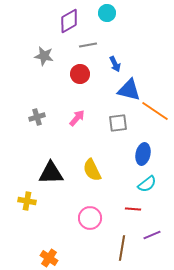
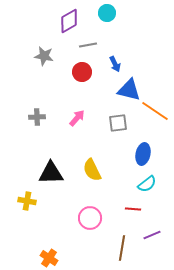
red circle: moved 2 px right, 2 px up
gray cross: rotated 14 degrees clockwise
